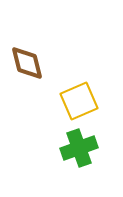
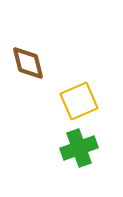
brown diamond: moved 1 px right
